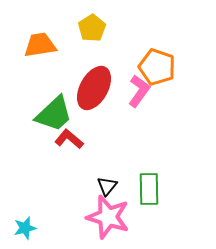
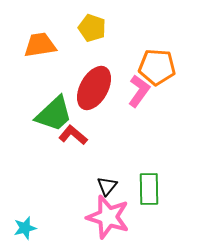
yellow pentagon: rotated 20 degrees counterclockwise
orange pentagon: rotated 15 degrees counterclockwise
red L-shape: moved 4 px right, 4 px up
